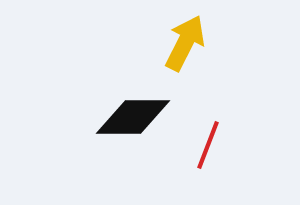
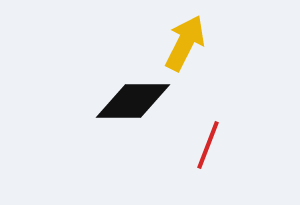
black diamond: moved 16 px up
